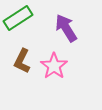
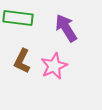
green rectangle: rotated 40 degrees clockwise
pink star: rotated 12 degrees clockwise
